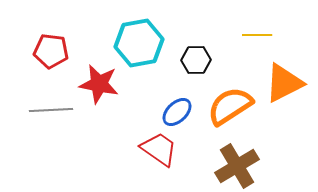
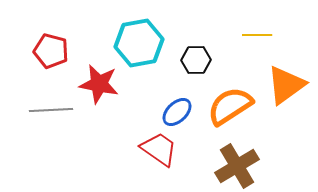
red pentagon: rotated 8 degrees clockwise
orange triangle: moved 2 px right, 2 px down; rotated 9 degrees counterclockwise
